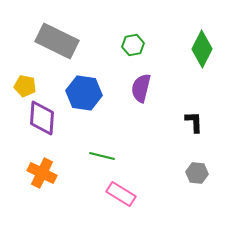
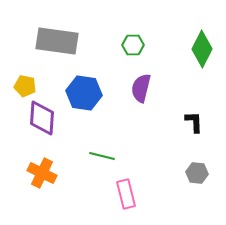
gray rectangle: rotated 18 degrees counterclockwise
green hexagon: rotated 10 degrees clockwise
pink rectangle: moved 5 px right; rotated 44 degrees clockwise
